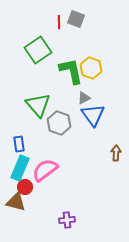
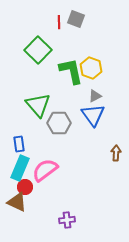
green square: rotated 12 degrees counterclockwise
gray triangle: moved 11 px right, 2 px up
gray hexagon: rotated 20 degrees counterclockwise
brown triangle: moved 1 px right; rotated 10 degrees clockwise
